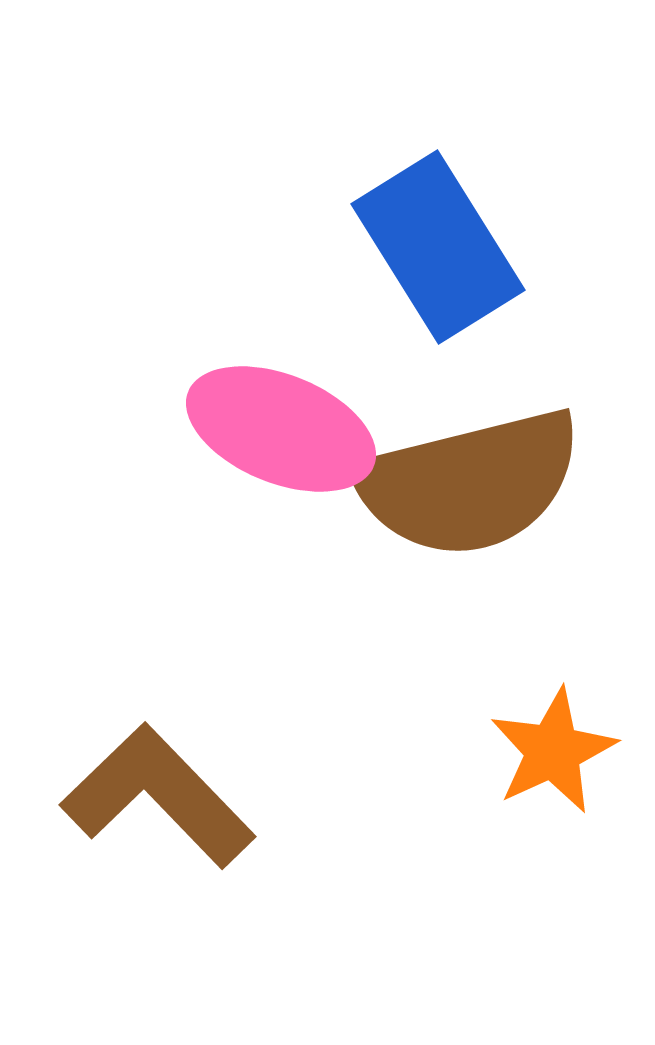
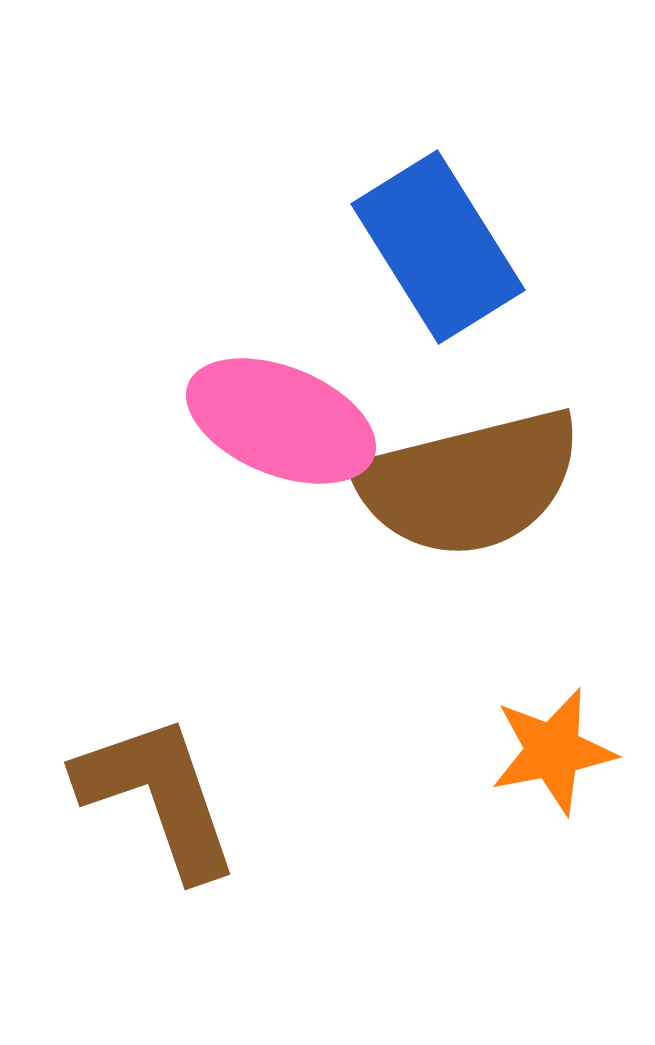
pink ellipse: moved 8 px up
orange star: rotated 14 degrees clockwise
brown L-shape: rotated 25 degrees clockwise
